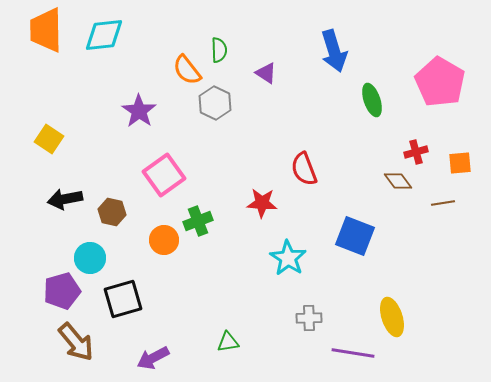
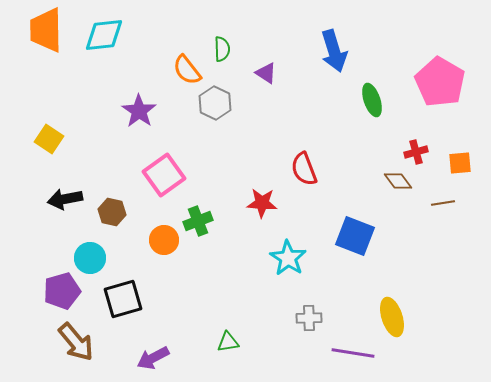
green semicircle: moved 3 px right, 1 px up
